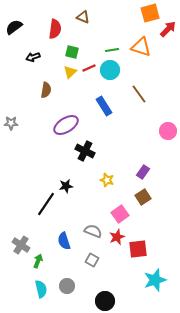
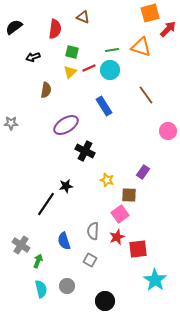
brown line: moved 7 px right, 1 px down
brown square: moved 14 px left, 2 px up; rotated 35 degrees clockwise
gray semicircle: rotated 108 degrees counterclockwise
gray square: moved 2 px left
cyan star: rotated 20 degrees counterclockwise
